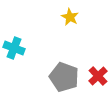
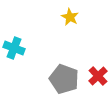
gray pentagon: moved 2 px down
